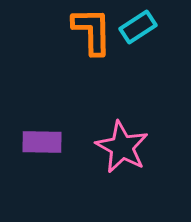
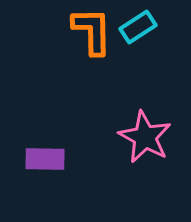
purple rectangle: moved 3 px right, 17 px down
pink star: moved 23 px right, 10 px up
